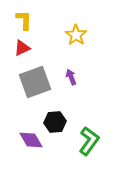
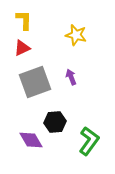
yellow star: rotated 20 degrees counterclockwise
